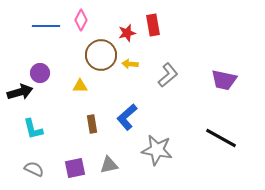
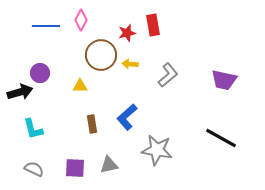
purple square: rotated 15 degrees clockwise
